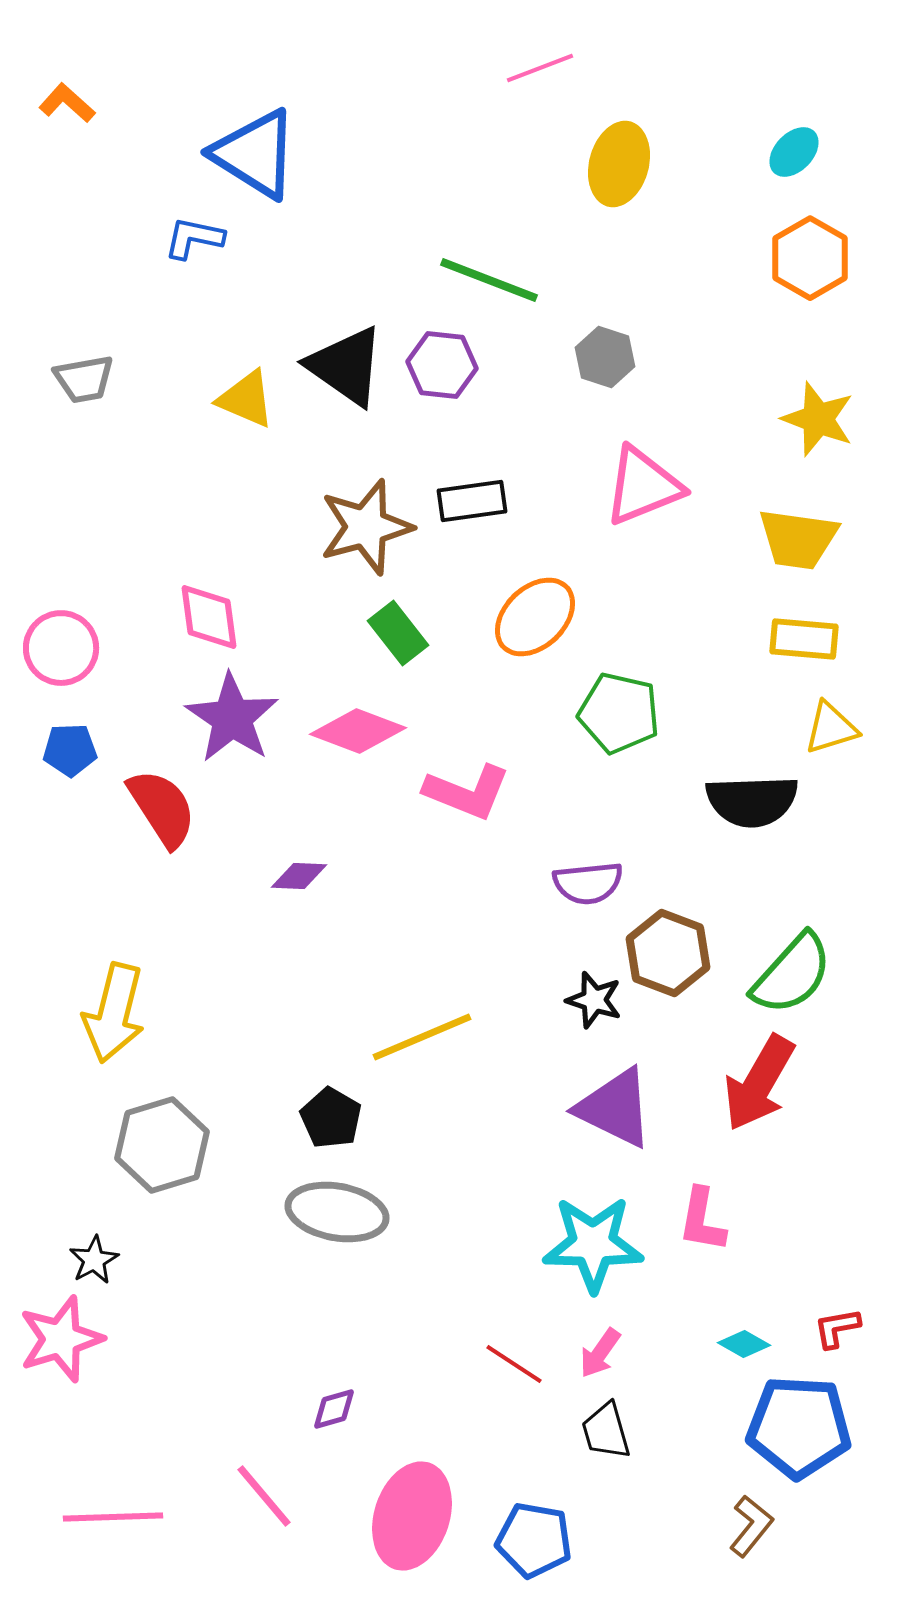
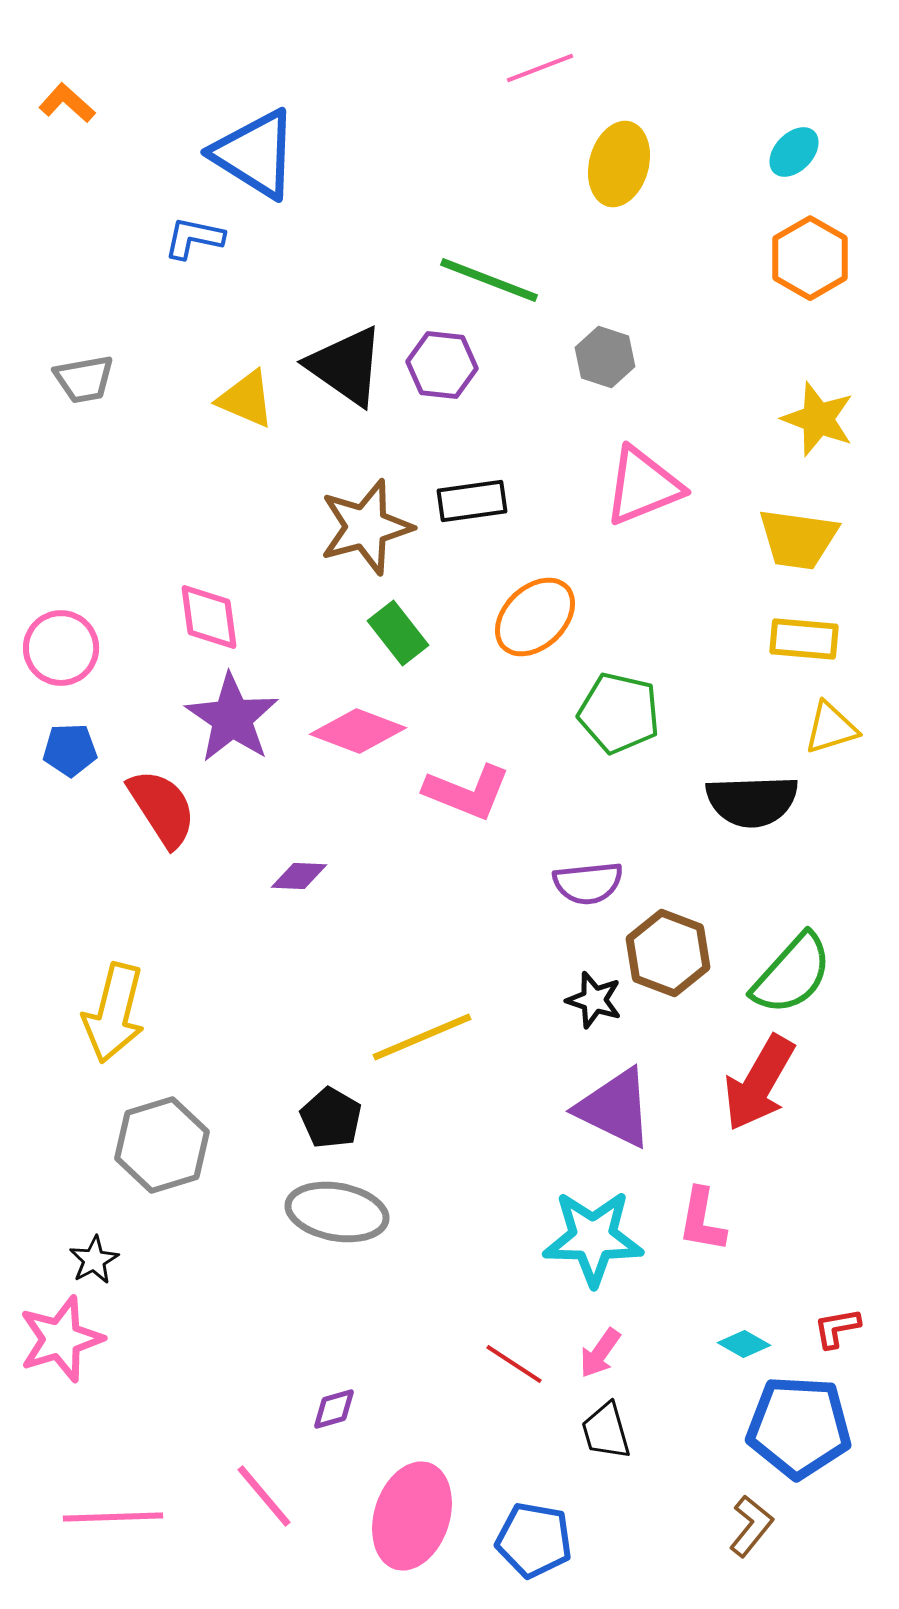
cyan star at (593, 1244): moved 6 px up
